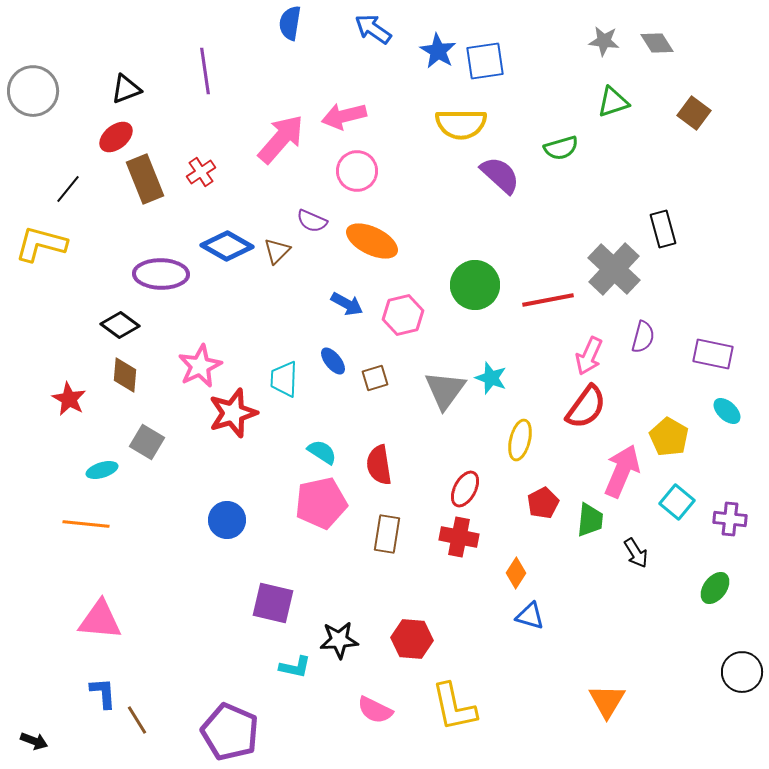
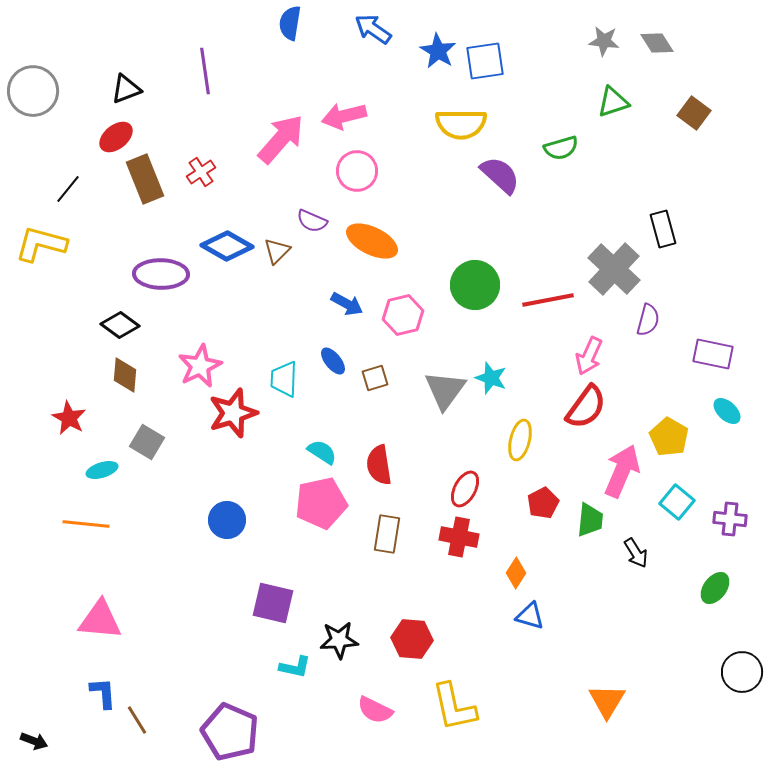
purple semicircle at (643, 337): moved 5 px right, 17 px up
red star at (69, 399): moved 19 px down
